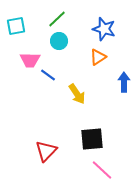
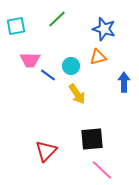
cyan circle: moved 12 px right, 25 px down
orange triangle: rotated 18 degrees clockwise
